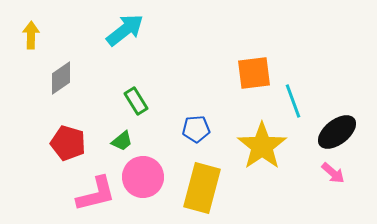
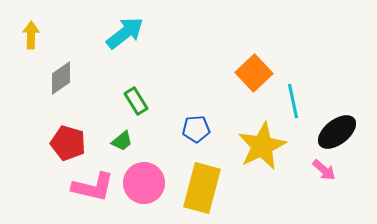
cyan arrow: moved 3 px down
orange square: rotated 36 degrees counterclockwise
cyan line: rotated 8 degrees clockwise
yellow star: rotated 9 degrees clockwise
pink arrow: moved 9 px left, 3 px up
pink circle: moved 1 px right, 6 px down
pink L-shape: moved 3 px left, 7 px up; rotated 27 degrees clockwise
